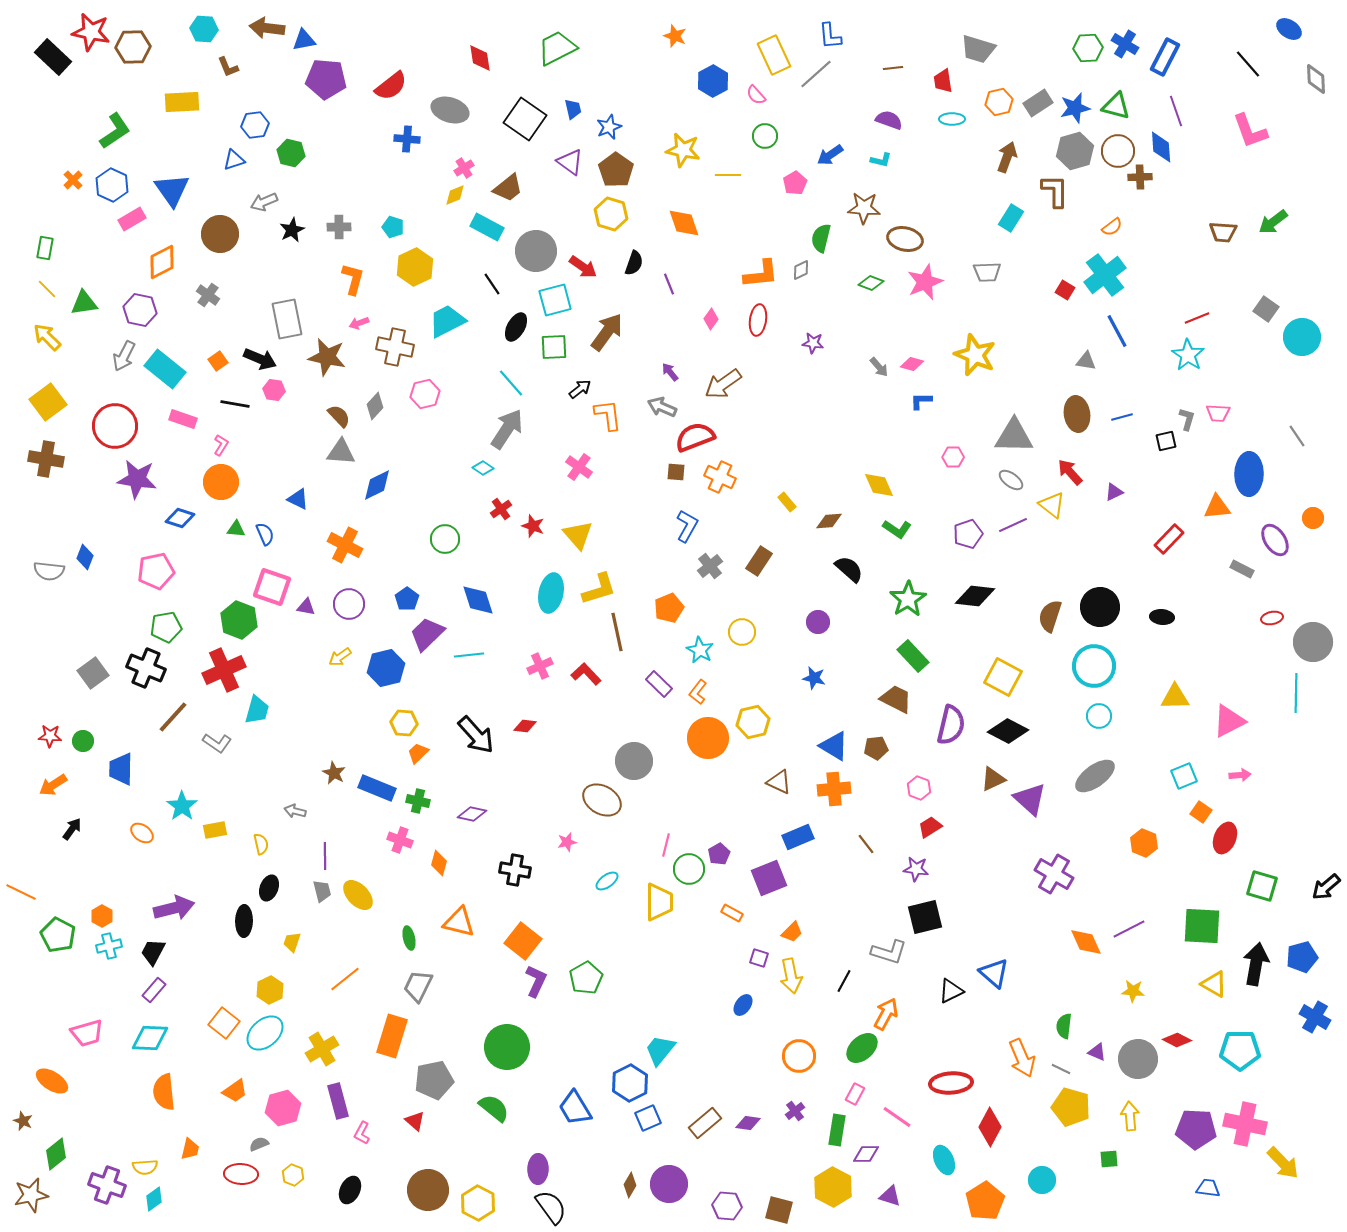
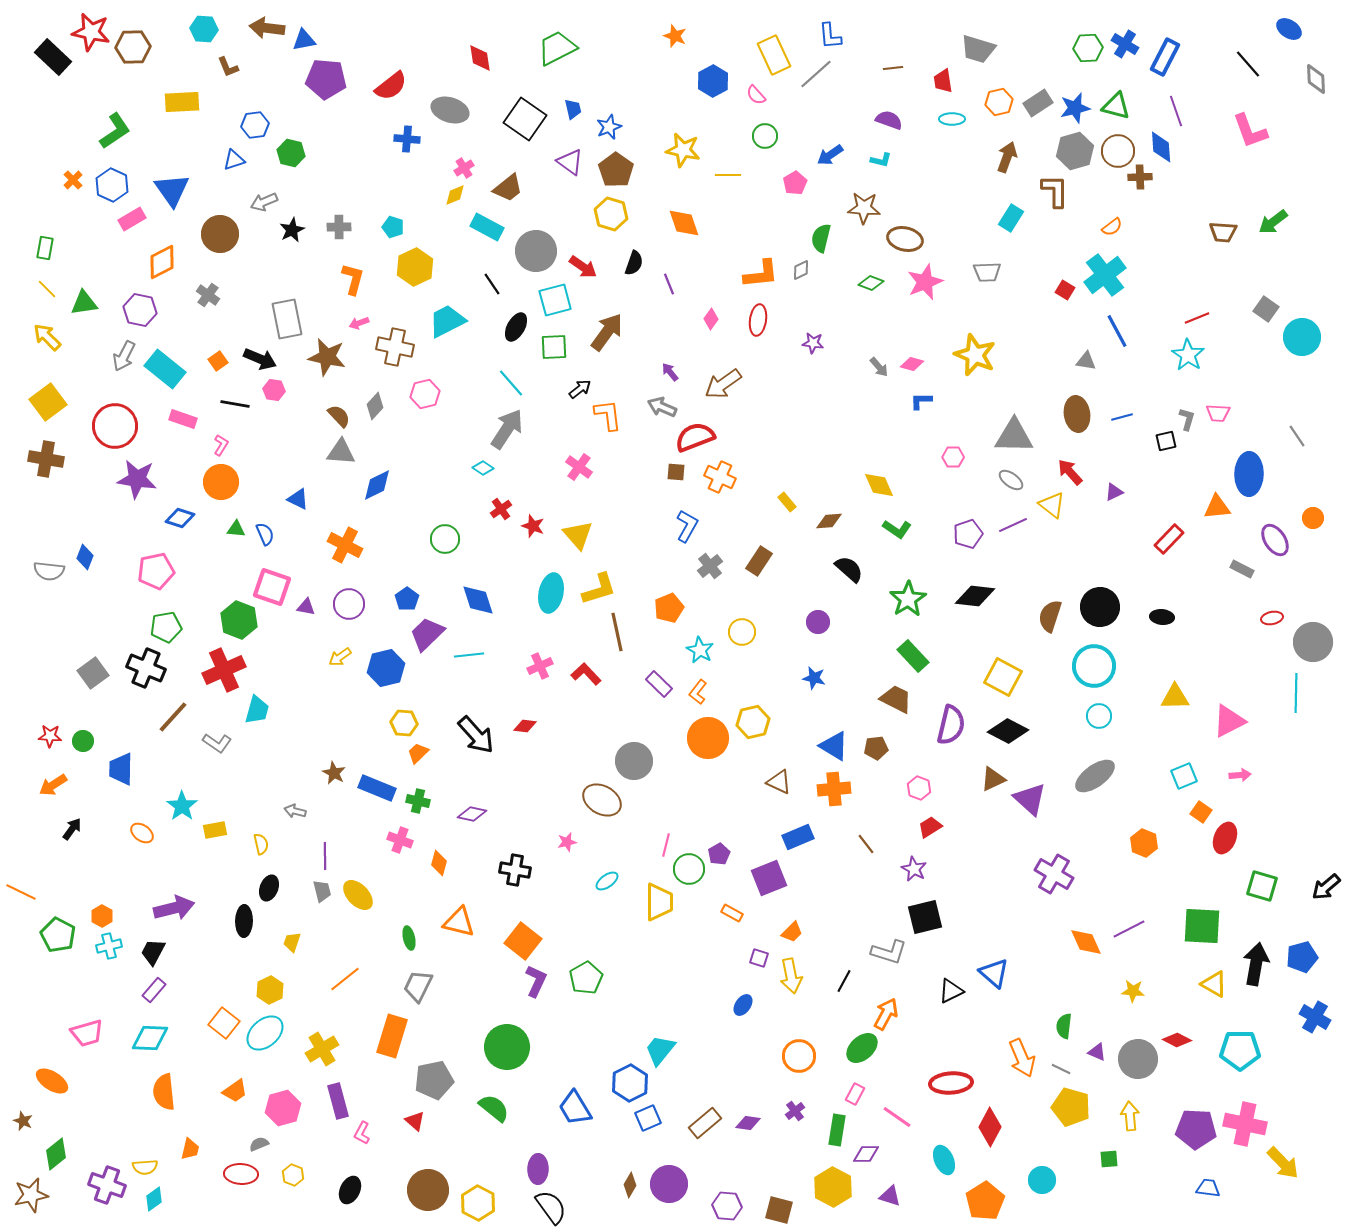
purple star at (916, 869): moved 2 px left; rotated 20 degrees clockwise
